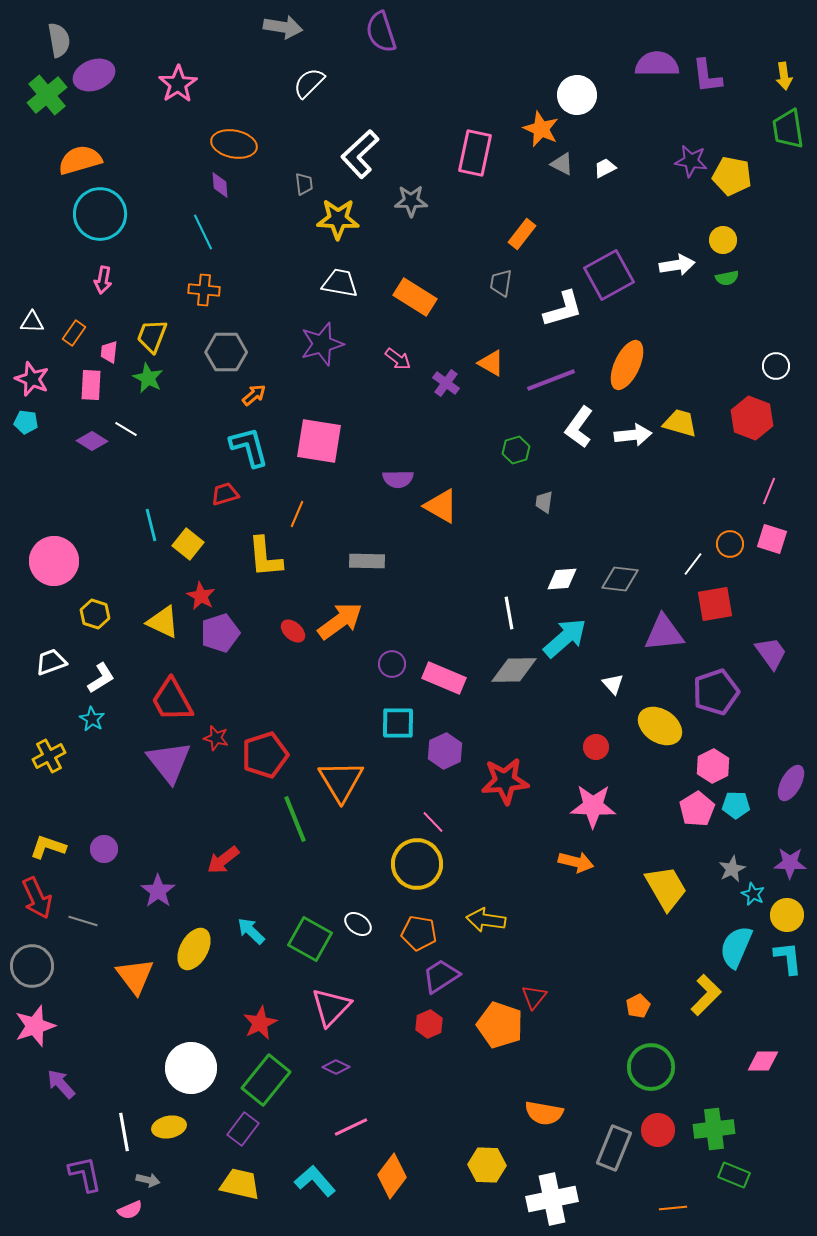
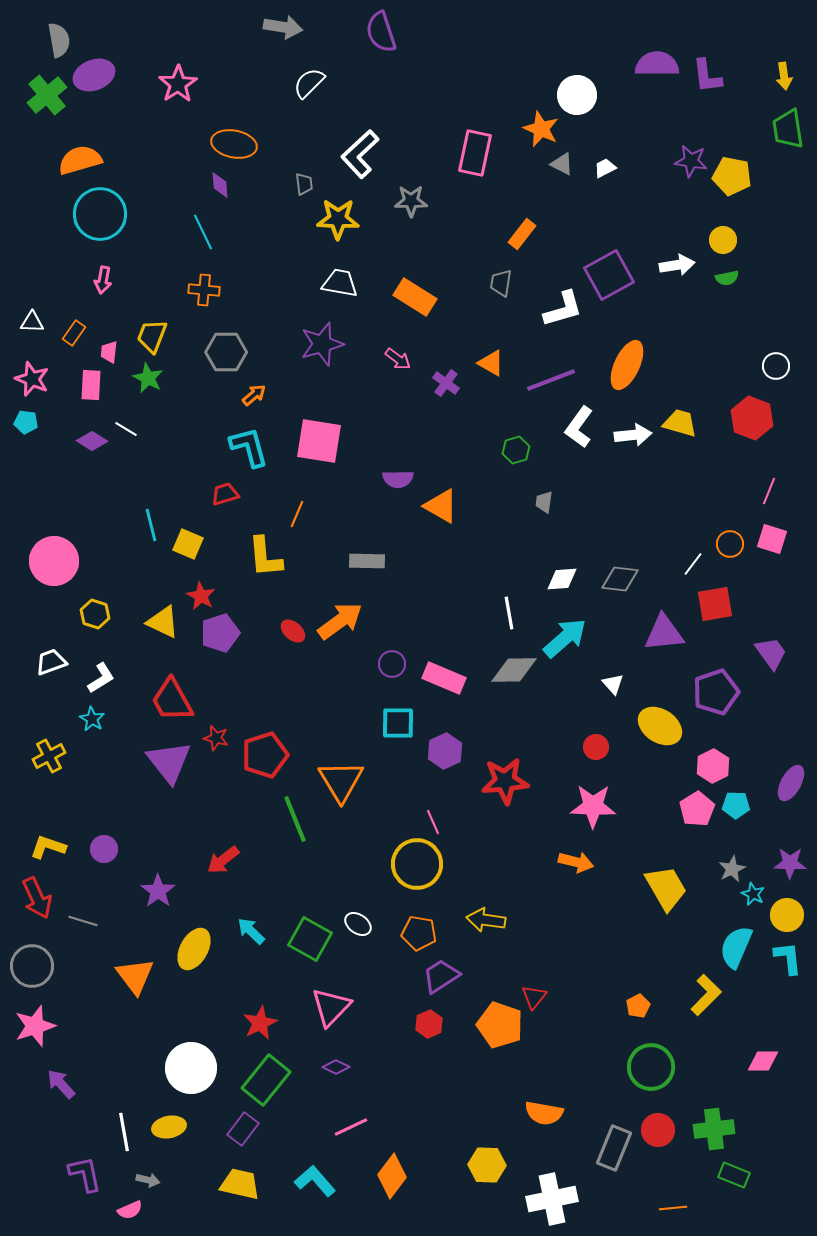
yellow square at (188, 544): rotated 16 degrees counterclockwise
pink line at (433, 822): rotated 20 degrees clockwise
